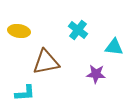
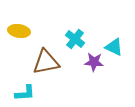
cyan cross: moved 3 px left, 9 px down
cyan triangle: rotated 18 degrees clockwise
purple star: moved 2 px left, 12 px up
